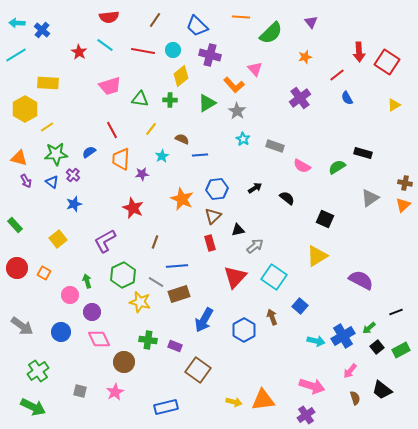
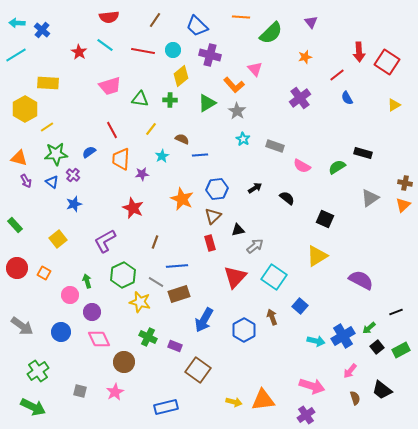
green cross at (148, 340): moved 3 px up; rotated 18 degrees clockwise
